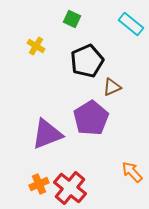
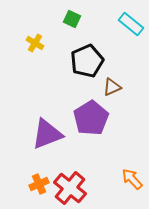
yellow cross: moved 1 px left, 3 px up
orange arrow: moved 7 px down
